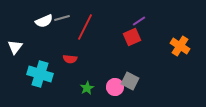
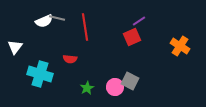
gray line: moved 5 px left; rotated 28 degrees clockwise
red line: rotated 36 degrees counterclockwise
